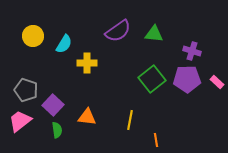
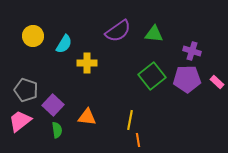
green square: moved 3 px up
orange line: moved 18 px left
